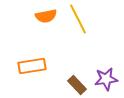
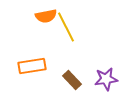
yellow line: moved 12 px left, 8 px down
brown rectangle: moved 5 px left, 5 px up
